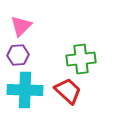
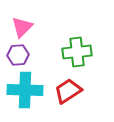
pink triangle: moved 1 px right, 1 px down
green cross: moved 4 px left, 7 px up
red trapezoid: rotated 76 degrees counterclockwise
